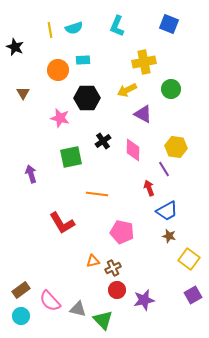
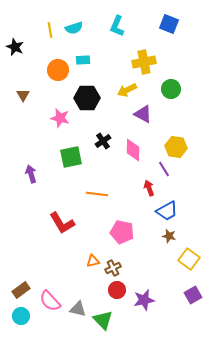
brown triangle: moved 2 px down
